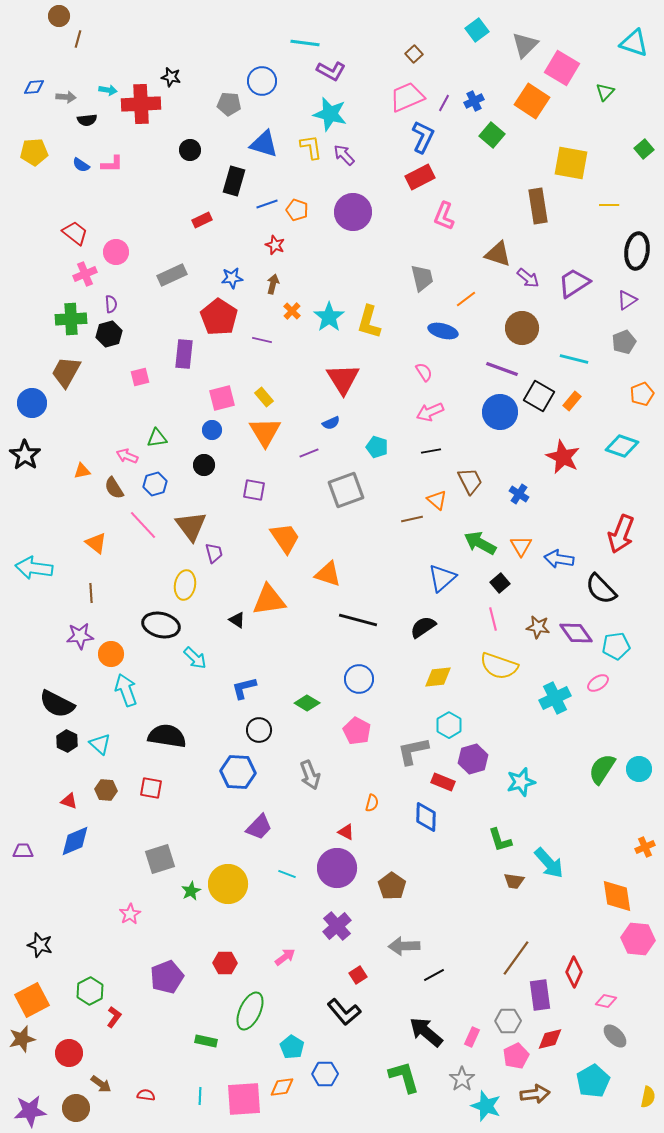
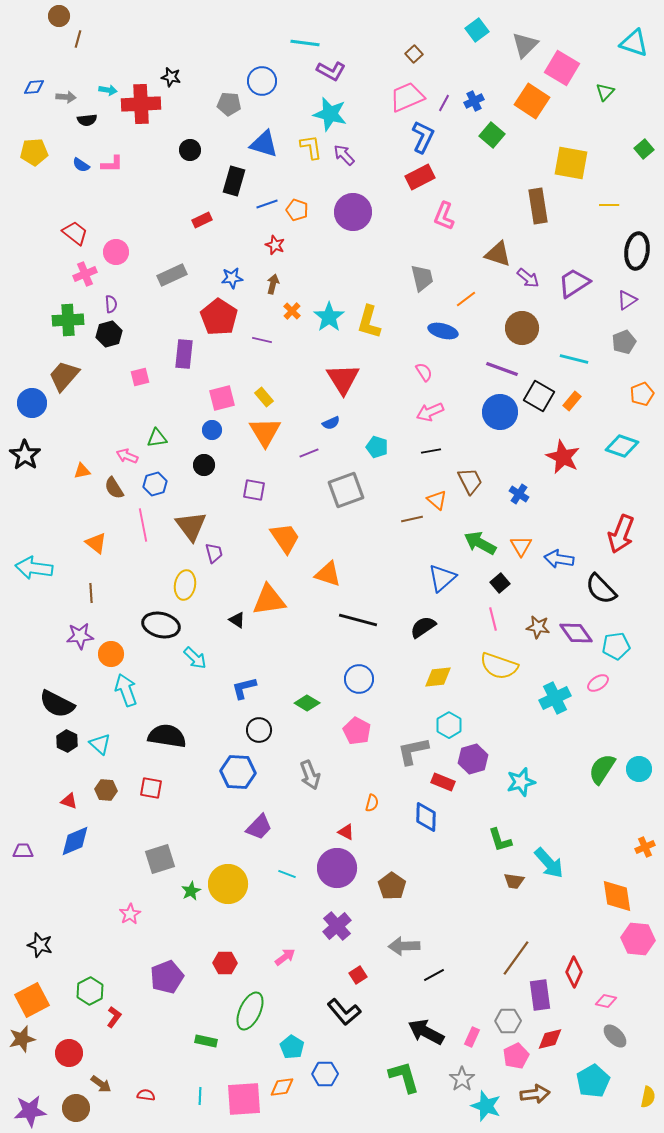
green cross at (71, 319): moved 3 px left, 1 px down
brown trapezoid at (66, 372): moved 2 px left, 4 px down; rotated 12 degrees clockwise
pink line at (143, 525): rotated 32 degrees clockwise
black arrow at (426, 1032): rotated 12 degrees counterclockwise
